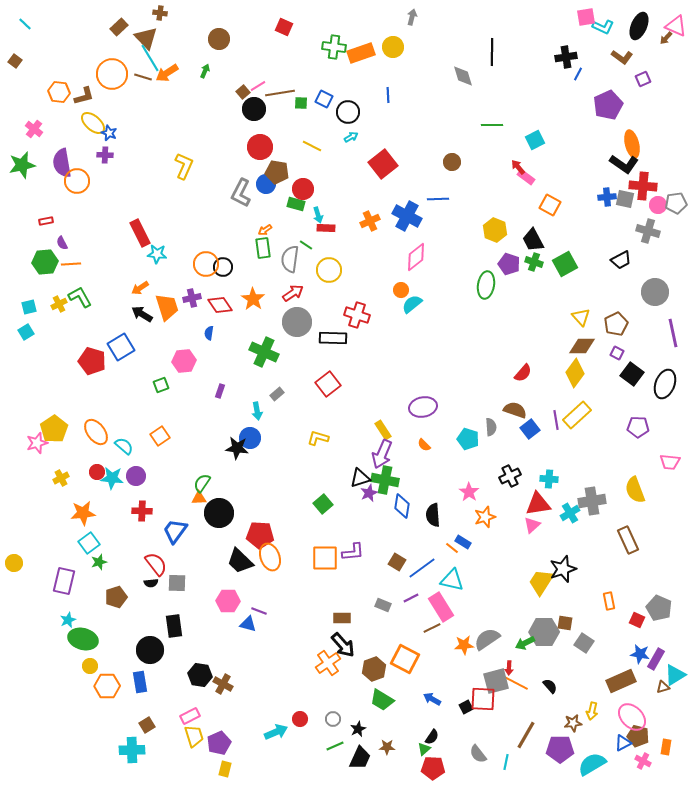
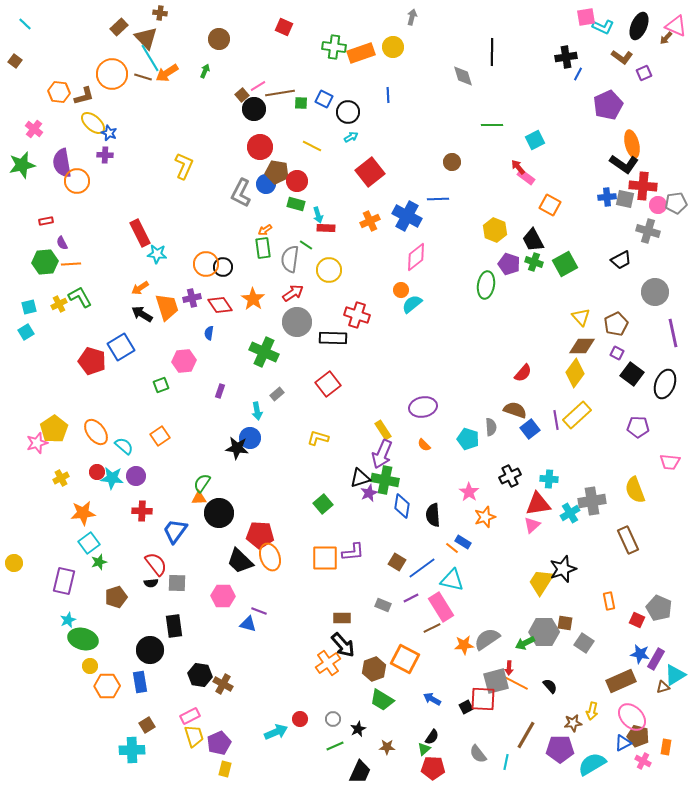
purple square at (643, 79): moved 1 px right, 6 px up
brown square at (243, 92): moved 1 px left, 3 px down
red square at (383, 164): moved 13 px left, 8 px down
red circle at (303, 189): moved 6 px left, 8 px up
pink hexagon at (228, 601): moved 5 px left, 5 px up
black trapezoid at (360, 758): moved 14 px down
